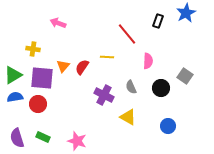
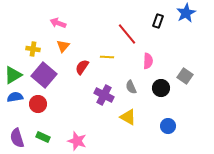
orange triangle: moved 20 px up
purple square: moved 2 px right, 3 px up; rotated 35 degrees clockwise
